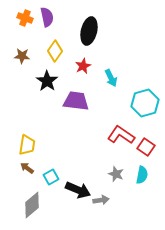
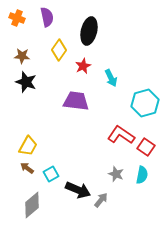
orange cross: moved 8 px left
yellow diamond: moved 4 px right, 1 px up
black star: moved 21 px left, 1 px down; rotated 15 degrees counterclockwise
yellow trapezoid: moved 1 px right, 1 px down; rotated 20 degrees clockwise
cyan square: moved 3 px up
gray arrow: rotated 42 degrees counterclockwise
